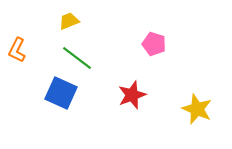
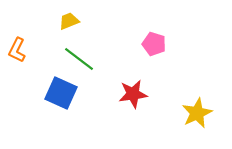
green line: moved 2 px right, 1 px down
red star: moved 1 px right, 1 px up; rotated 12 degrees clockwise
yellow star: moved 4 px down; rotated 24 degrees clockwise
